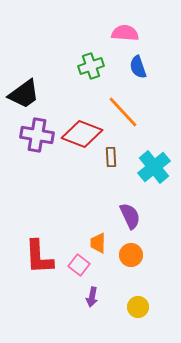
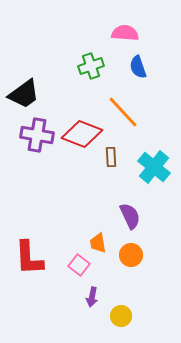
cyan cross: rotated 12 degrees counterclockwise
orange trapezoid: rotated 10 degrees counterclockwise
red L-shape: moved 10 px left, 1 px down
yellow circle: moved 17 px left, 9 px down
